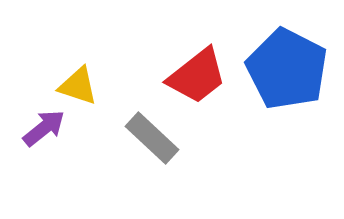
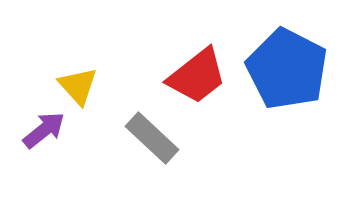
yellow triangle: rotated 30 degrees clockwise
purple arrow: moved 2 px down
